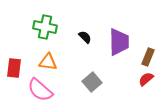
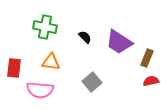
purple trapezoid: rotated 124 degrees clockwise
brown rectangle: moved 1 px left, 1 px down
orange triangle: moved 3 px right
red semicircle: moved 5 px right, 2 px down; rotated 28 degrees clockwise
pink semicircle: rotated 36 degrees counterclockwise
